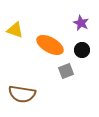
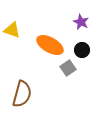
purple star: moved 1 px up
yellow triangle: moved 3 px left
gray square: moved 2 px right, 3 px up; rotated 14 degrees counterclockwise
brown semicircle: rotated 84 degrees counterclockwise
